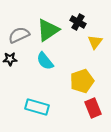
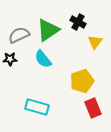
cyan semicircle: moved 2 px left, 2 px up
